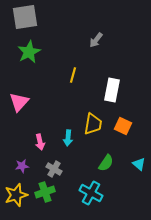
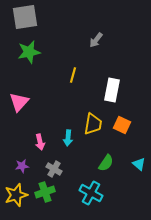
green star: rotated 15 degrees clockwise
orange square: moved 1 px left, 1 px up
